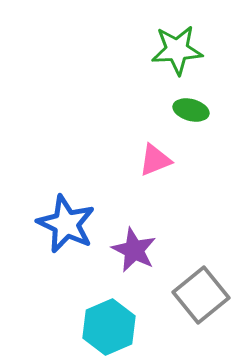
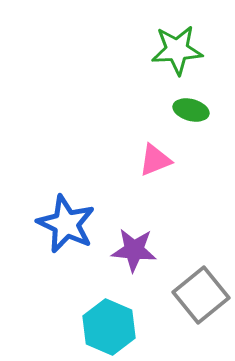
purple star: rotated 21 degrees counterclockwise
cyan hexagon: rotated 14 degrees counterclockwise
